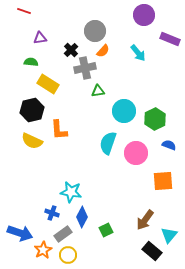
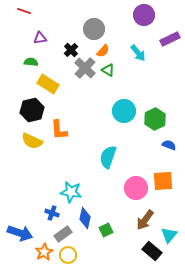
gray circle: moved 1 px left, 2 px up
purple rectangle: rotated 48 degrees counterclockwise
gray cross: rotated 35 degrees counterclockwise
green triangle: moved 10 px right, 21 px up; rotated 40 degrees clockwise
cyan semicircle: moved 14 px down
pink circle: moved 35 px down
blue diamond: moved 3 px right, 1 px down; rotated 15 degrees counterclockwise
orange star: moved 1 px right, 2 px down
